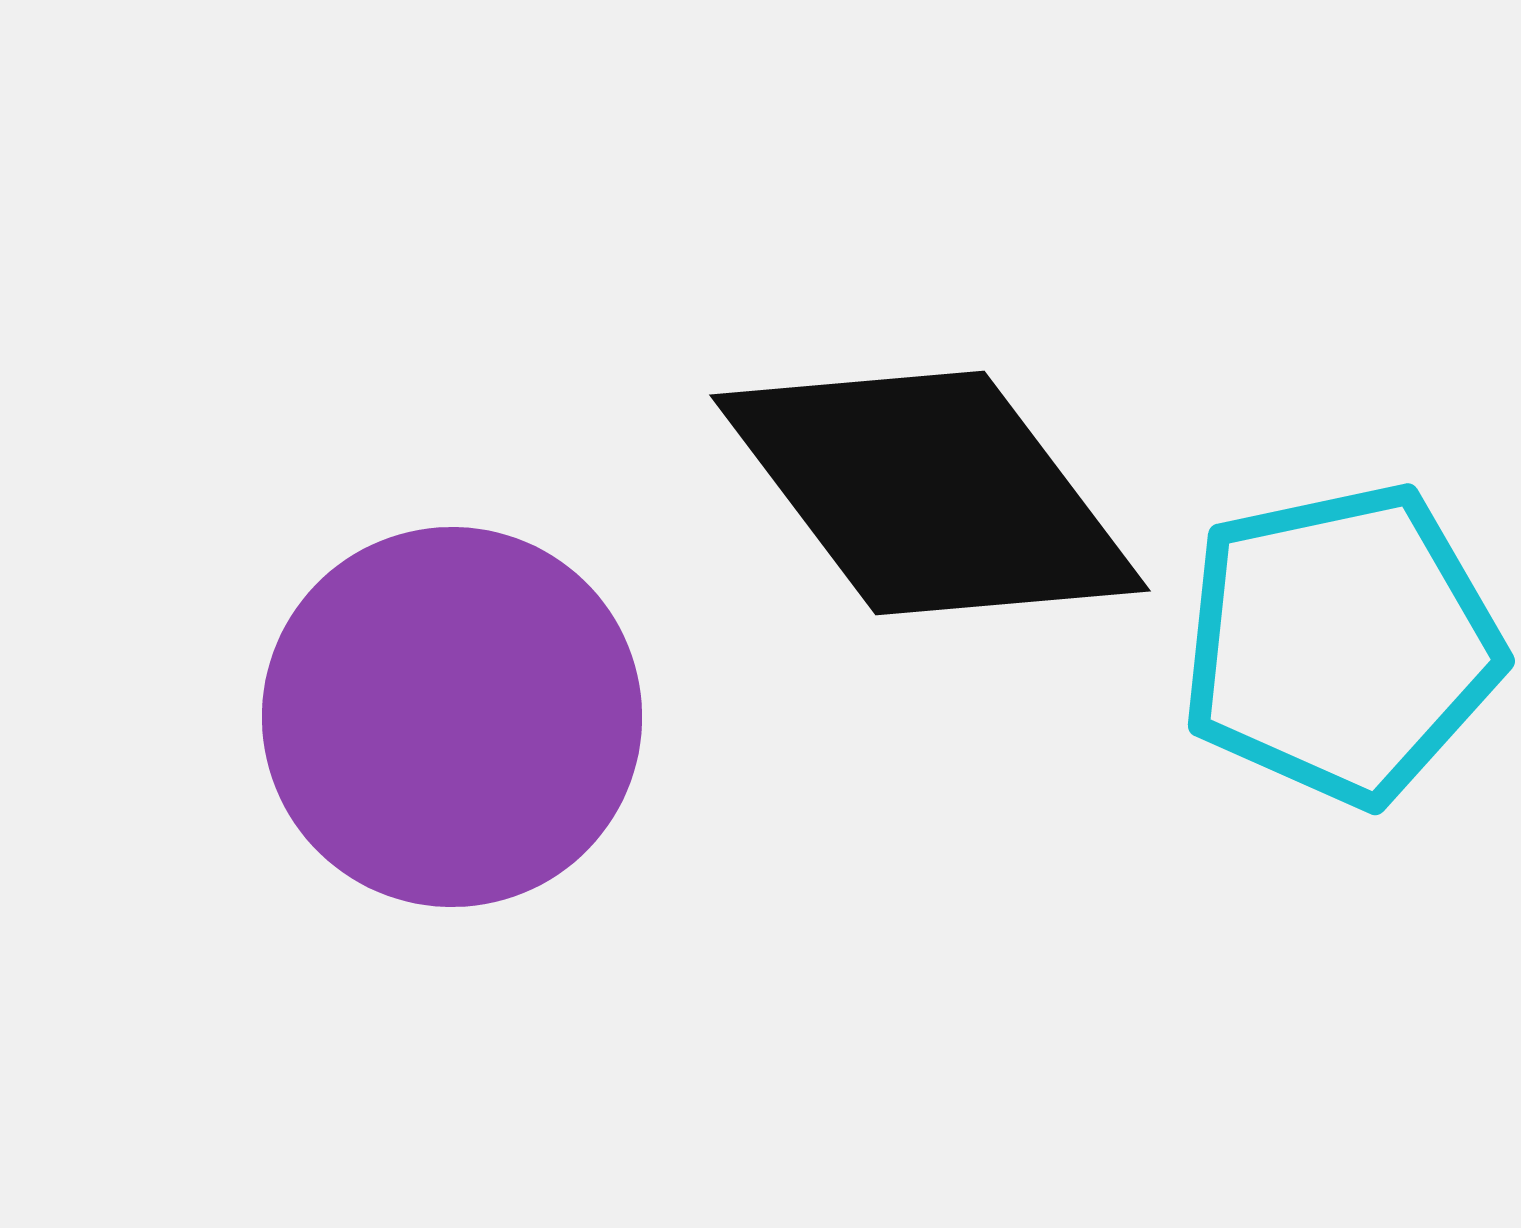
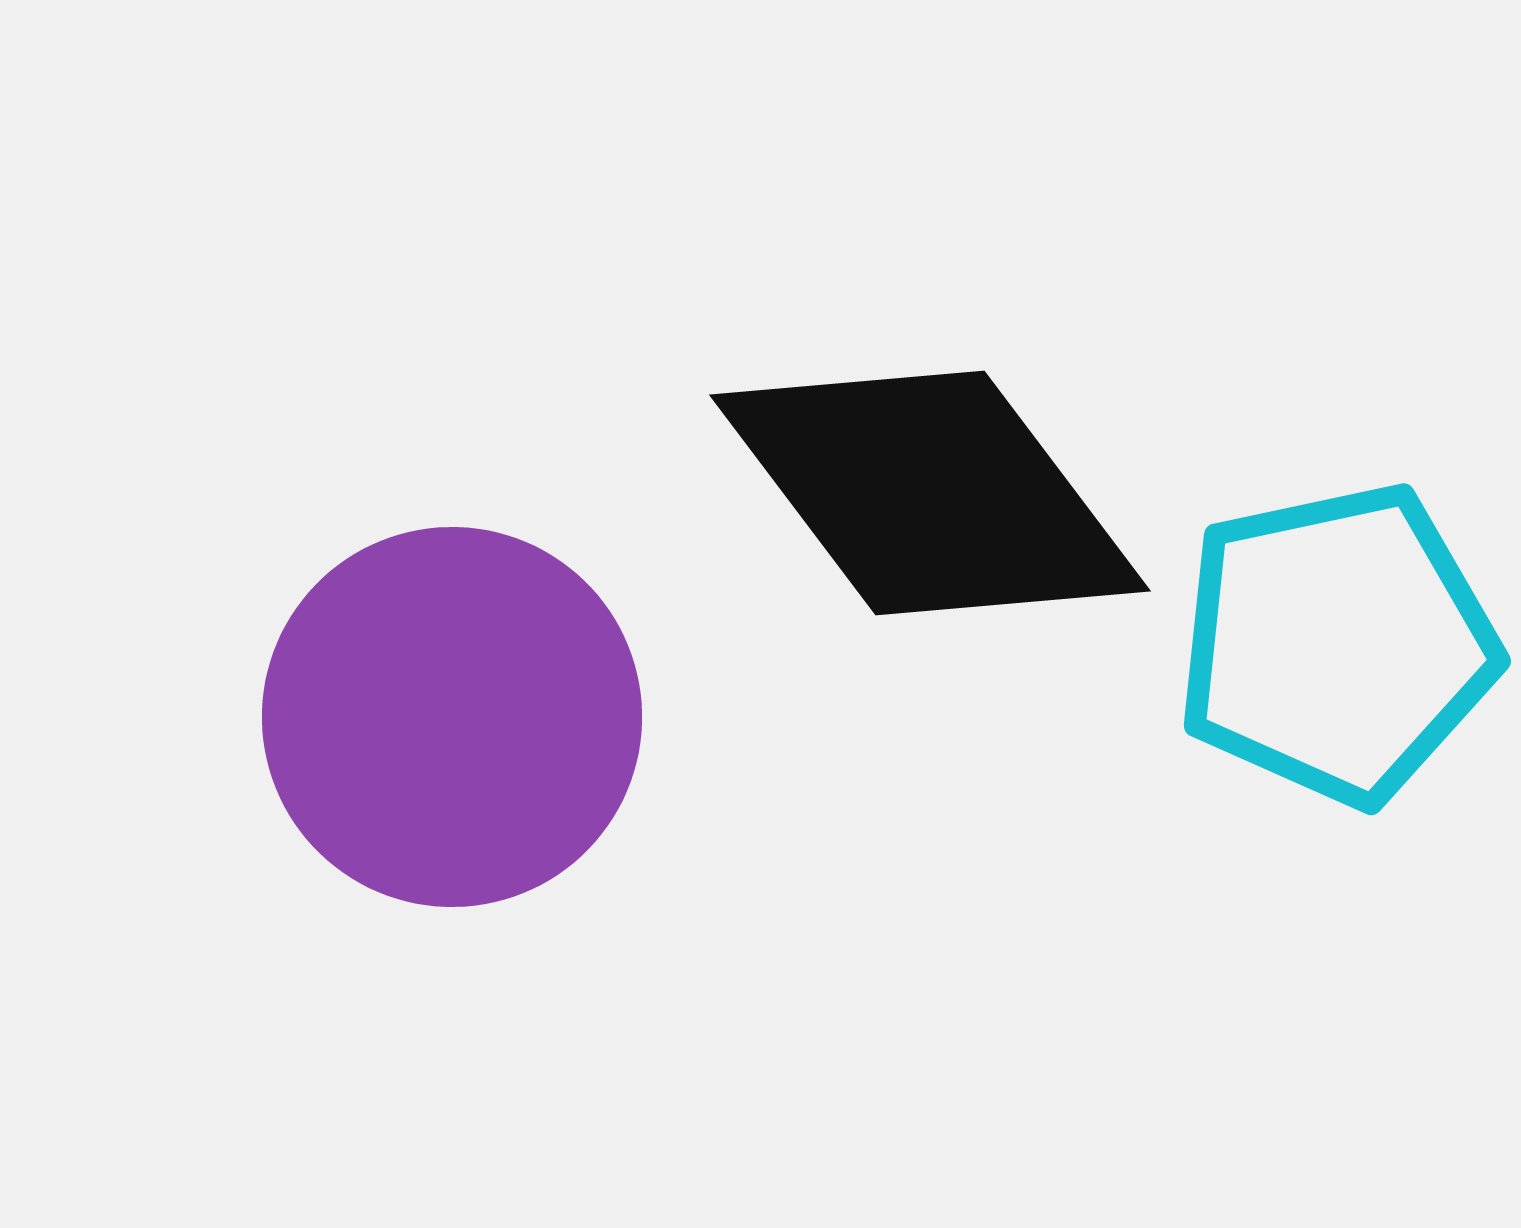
cyan pentagon: moved 4 px left
